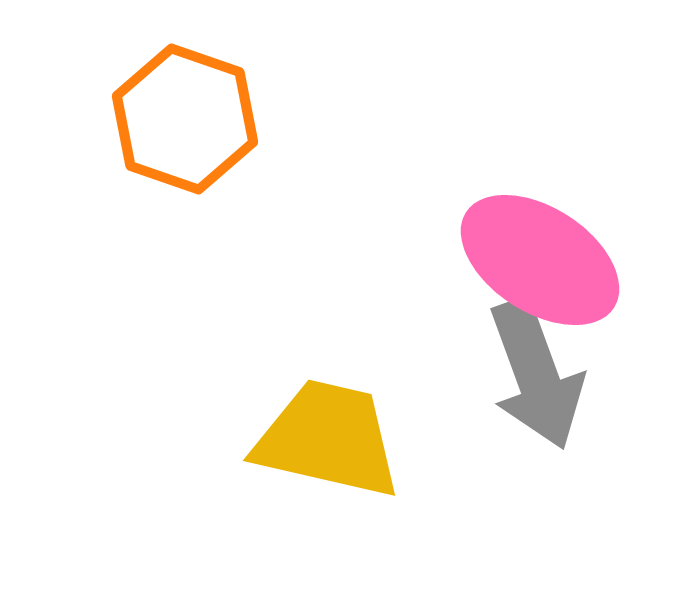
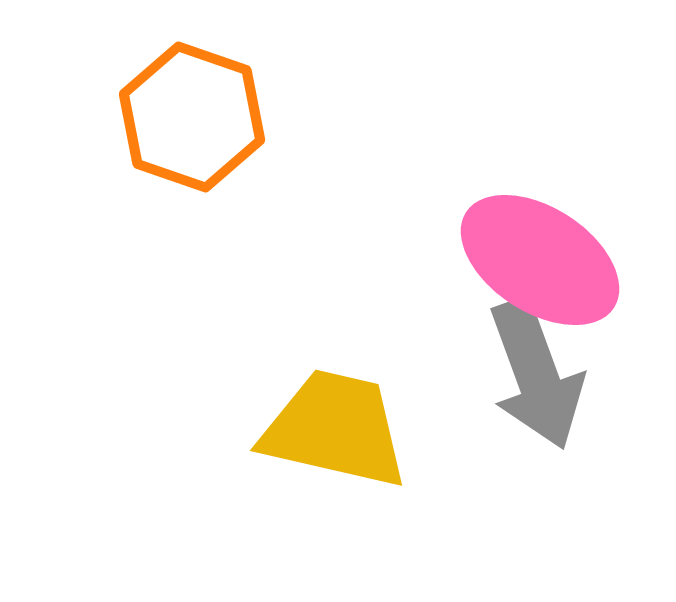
orange hexagon: moved 7 px right, 2 px up
yellow trapezoid: moved 7 px right, 10 px up
